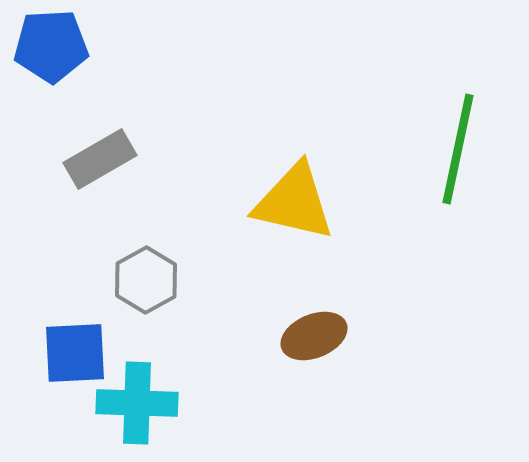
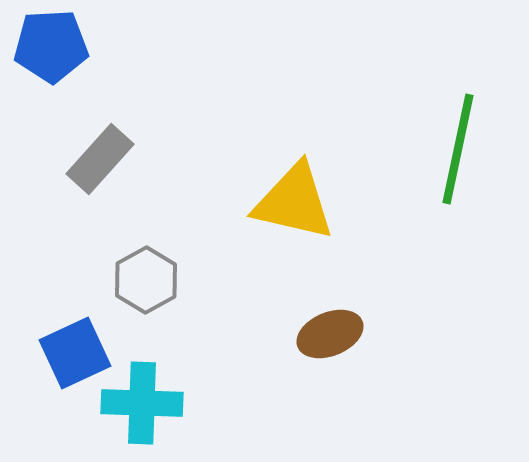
gray rectangle: rotated 18 degrees counterclockwise
brown ellipse: moved 16 px right, 2 px up
blue square: rotated 22 degrees counterclockwise
cyan cross: moved 5 px right
